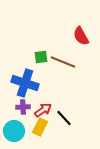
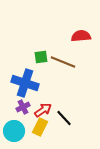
red semicircle: rotated 114 degrees clockwise
purple cross: rotated 24 degrees counterclockwise
